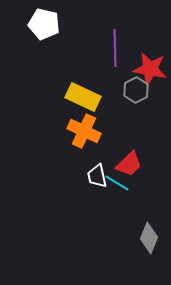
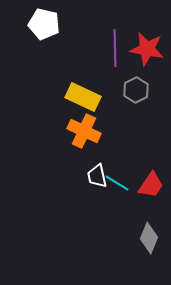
red star: moved 3 px left, 20 px up
red trapezoid: moved 22 px right, 21 px down; rotated 12 degrees counterclockwise
